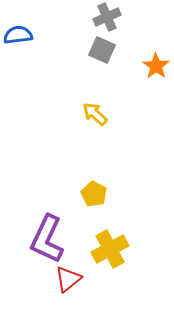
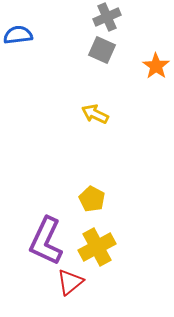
yellow arrow: rotated 16 degrees counterclockwise
yellow pentagon: moved 2 px left, 5 px down
purple L-shape: moved 1 px left, 2 px down
yellow cross: moved 13 px left, 2 px up
red triangle: moved 2 px right, 3 px down
